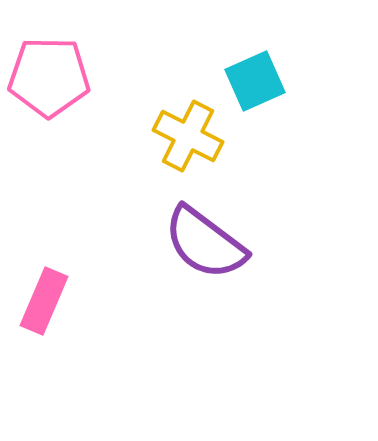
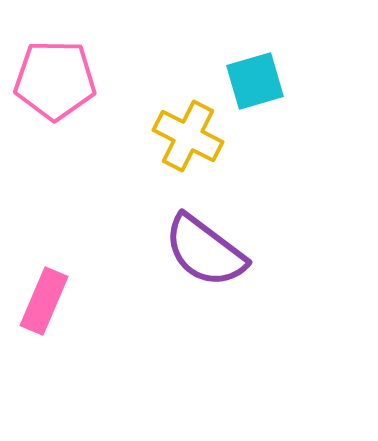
pink pentagon: moved 6 px right, 3 px down
cyan square: rotated 8 degrees clockwise
purple semicircle: moved 8 px down
